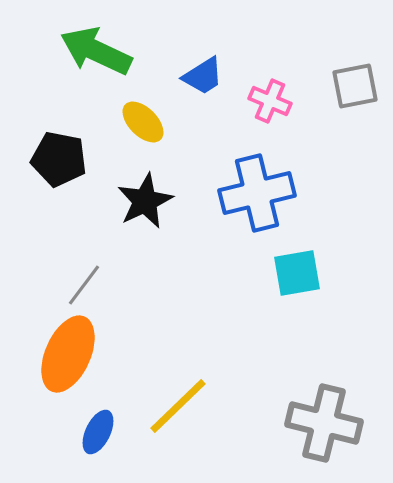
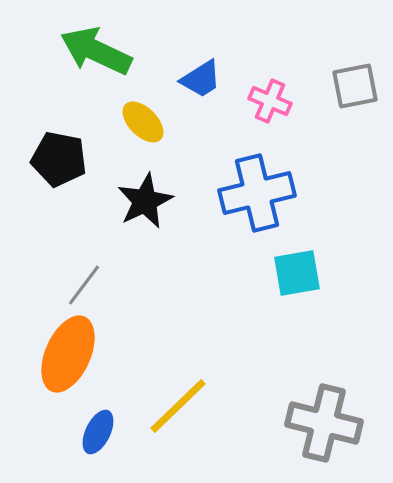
blue trapezoid: moved 2 px left, 3 px down
